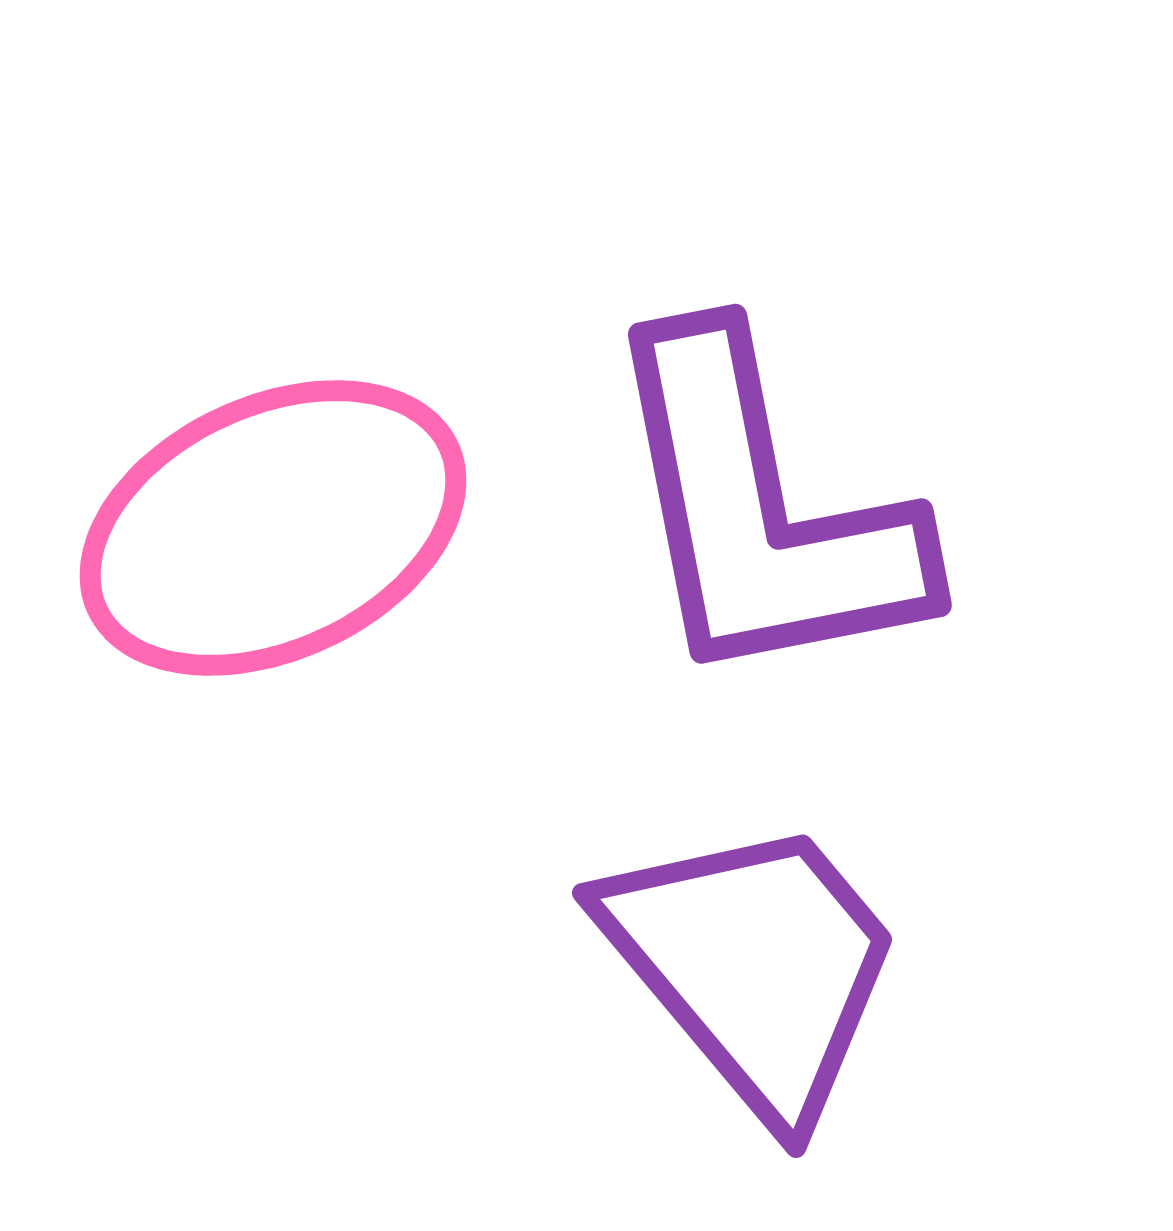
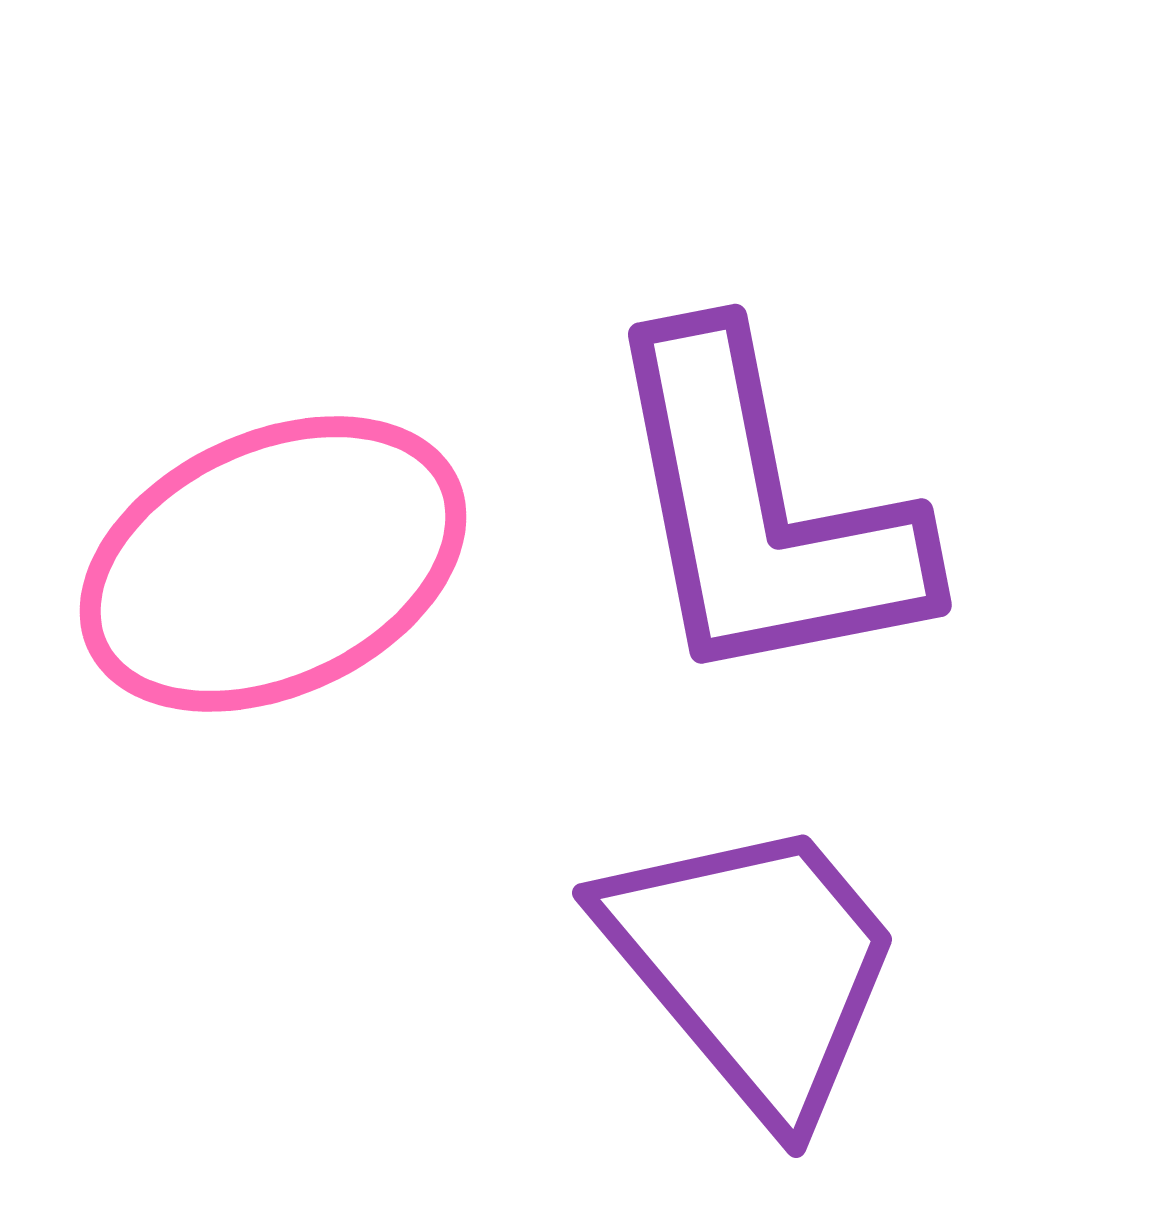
pink ellipse: moved 36 px down
